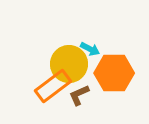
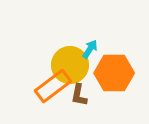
cyan arrow: rotated 84 degrees counterclockwise
yellow circle: moved 1 px right, 1 px down
brown L-shape: rotated 55 degrees counterclockwise
